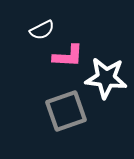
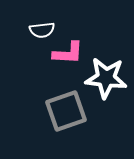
white semicircle: rotated 20 degrees clockwise
pink L-shape: moved 3 px up
